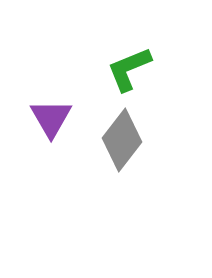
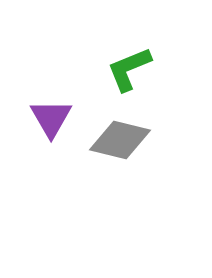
gray diamond: moved 2 px left; rotated 66 degrees clockwise
